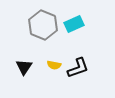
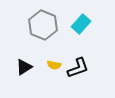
cyan rectangle: moved 7 px right; rotated 24 degrees counterclockwise
black triangle: rotated 24 degrees clockwise
